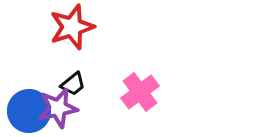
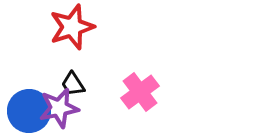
black trapezoid: rotated 96 degrees clockwise
purple star: moved 1 px right
